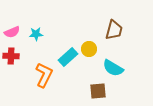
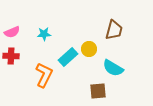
cyan star: moved 8 px right
